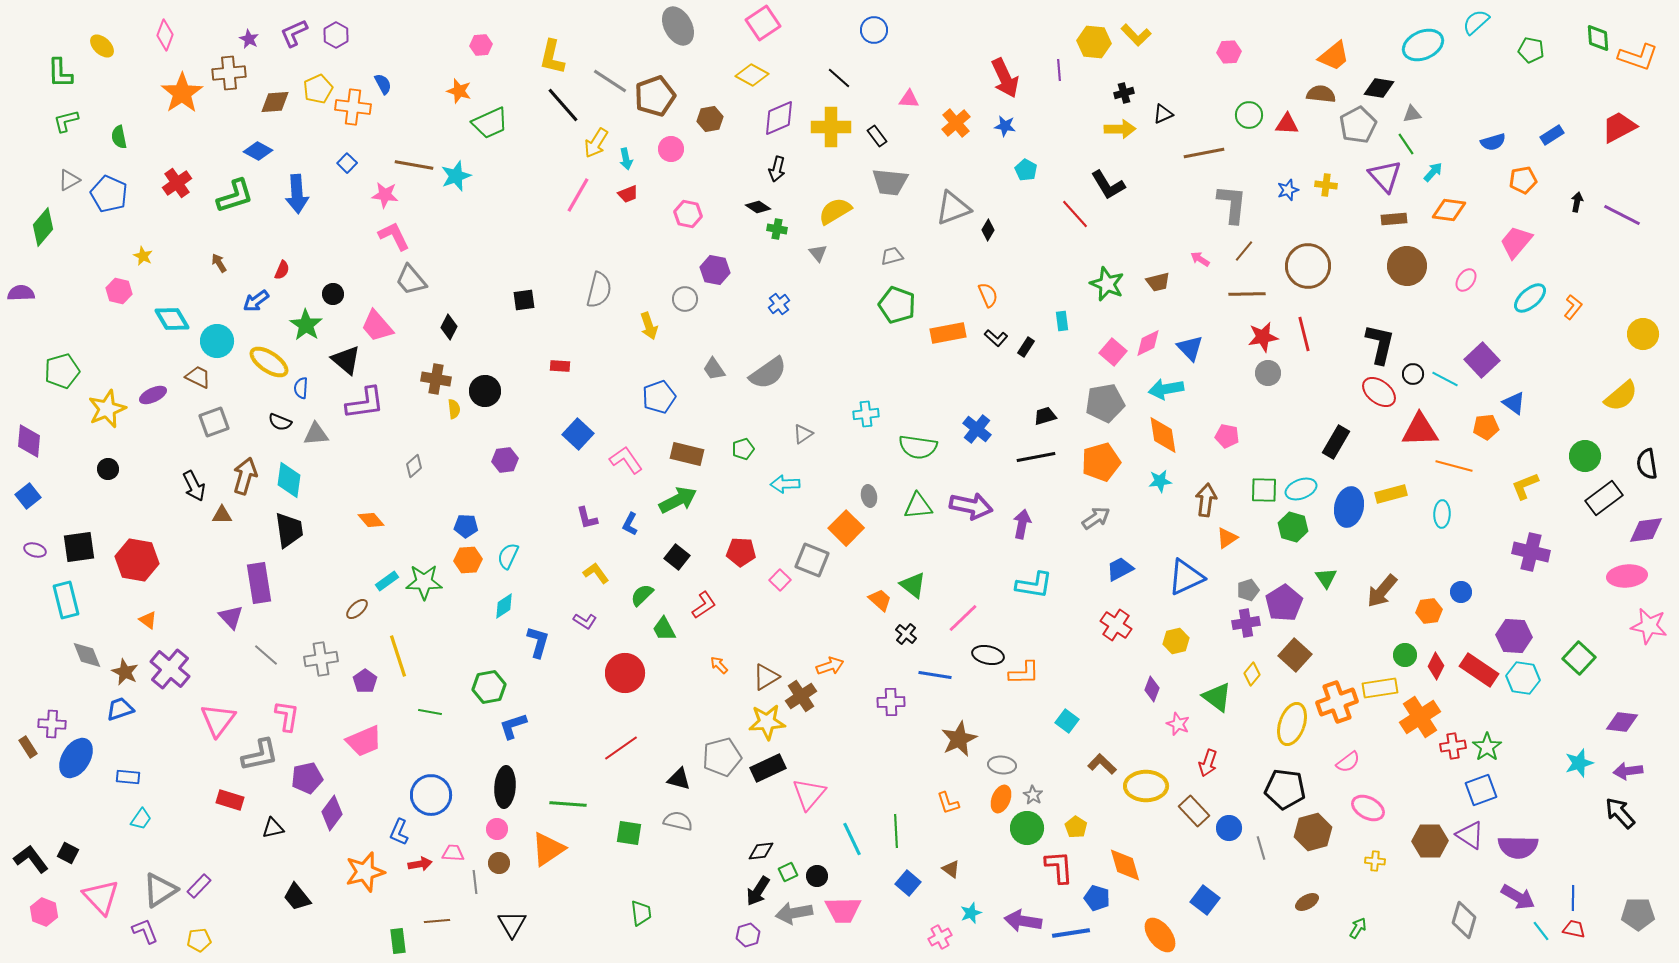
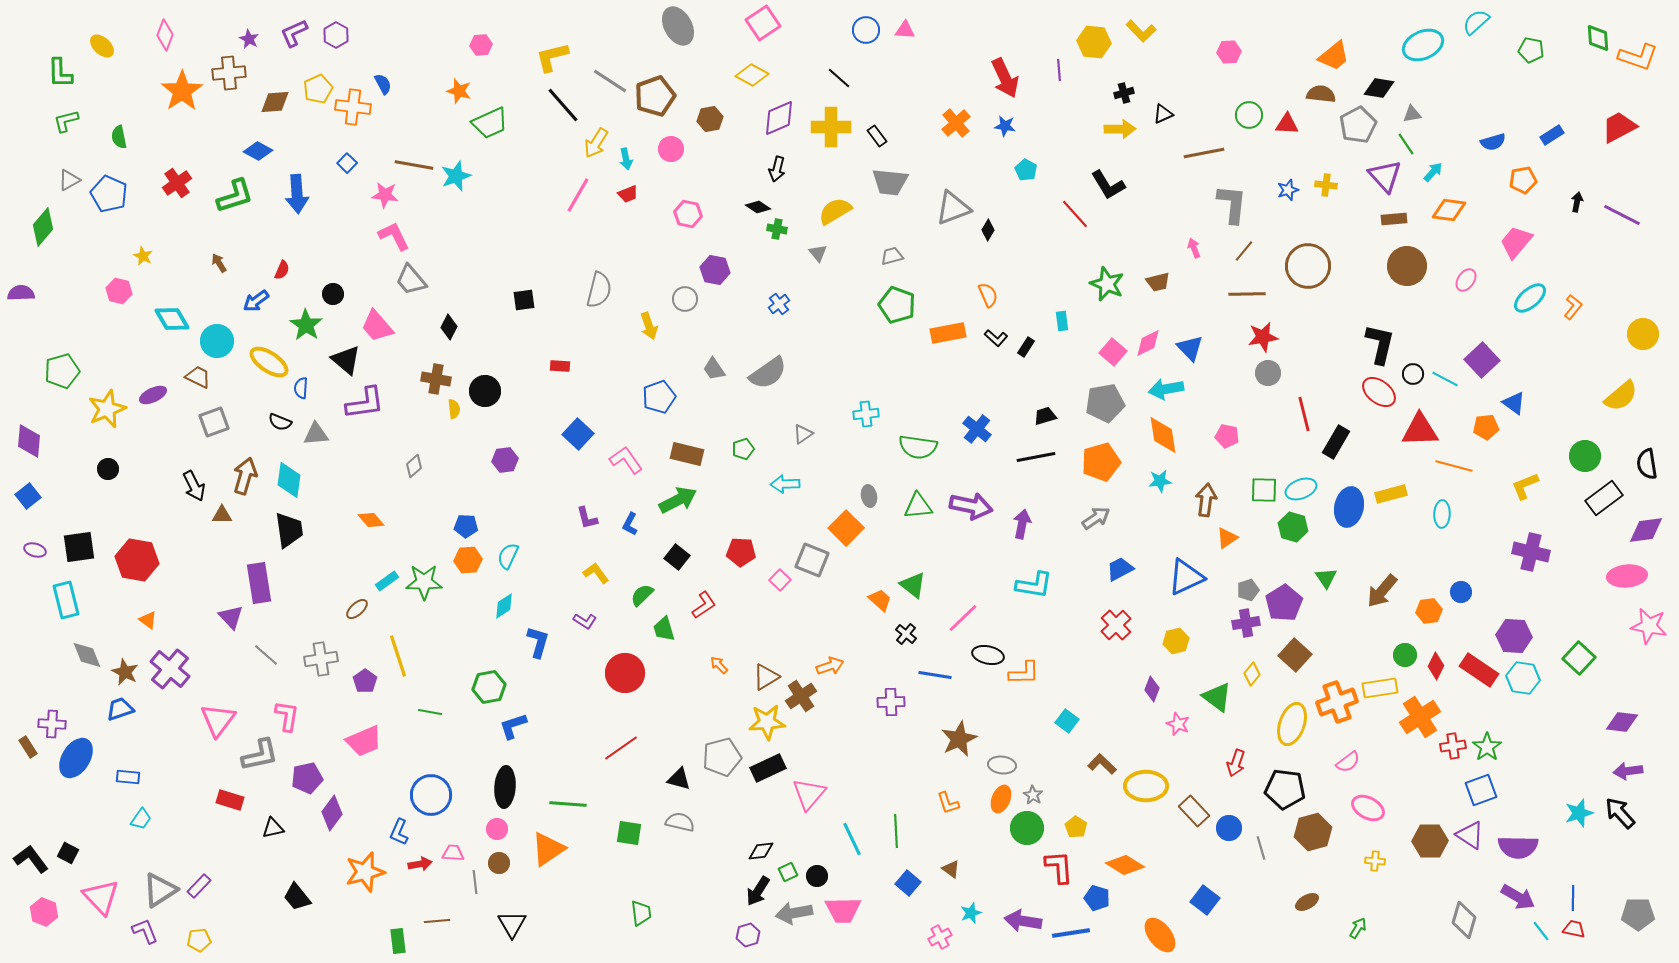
blue circle at (874, 30): moved 8 px left
yellow L-shape at (1136, 35): moved 5 px right, 4 px up
yellow L-shape at (552, 57): rotated 63 degrees clockwise
orange star at (182, 93): moved 2 px up
pink triangle at (909, 99): moved 4 px left, 69 px up
pink arrow at (1200, 259): moved 6 px left, 11 px up; rotated 36 degrees clockwise
red line at (1304, 334): moved 80 px down
red cross at (1116, 625): rotated 12 degrees clockwise
green trapezoid at (664, 629): rotated 12 degrees clockwise
red arrow at (1208, 763): moved 28 px right
cyan star at (1579, 763): moved 50 px down
gray semicircle at (678, 821): moved 2 px right, 1 px down
orange diamond at (1125, 865): rotated 42 degrees counterclockwise
